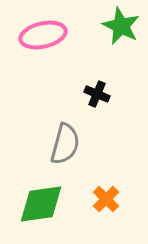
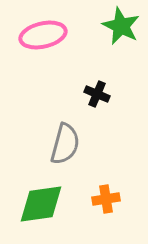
orange cross: rotated 36 degrees clockwise
